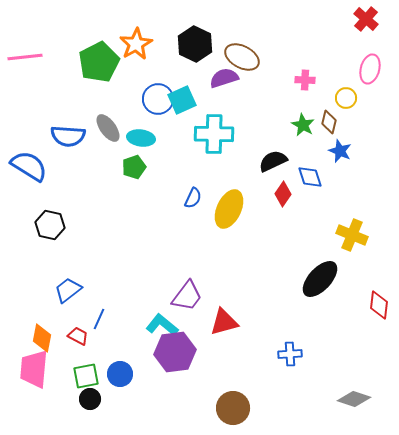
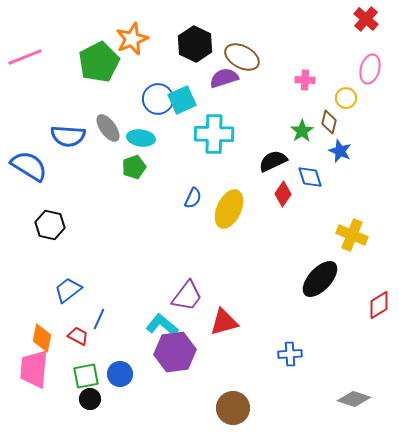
orange star at (136, 44): moved 4 px left, 5 px up; rotated 8 degrees clockwise
pink line at (25, 57): rotated 16 degrees counterclockwise
green star at (303, 125): moved 1 px left, 6 px down; rotated 10 degrees clockwise
red diamond at (379, 305): rotated 52 degrees clockwise
